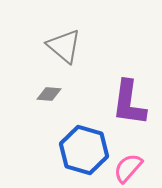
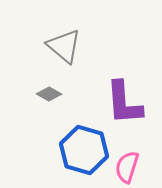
gray diamond: rotated 25 degrees clockwise
purple L-shape: moved 5 px left; rotated 12 degrees counterclockwise
pink semicircle: moved 1 px left, 1 px up; rotated 24 degrees counterclockwise
